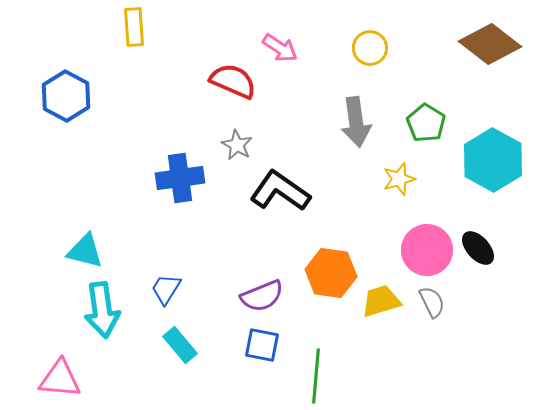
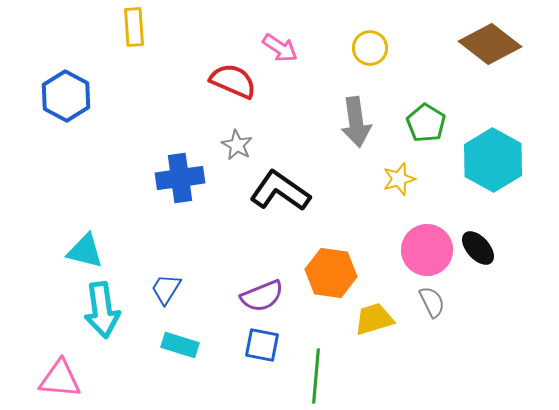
yellow trapezoid: moved 7 px left, 18 px down
cyan rectangle: rotated 33 degrees counterclockwise
